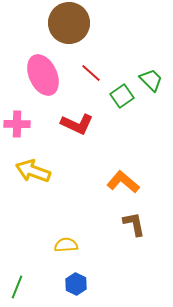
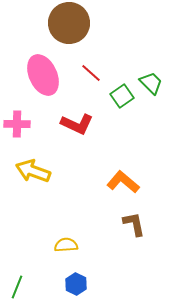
green trapezoid: moved 3 px down
